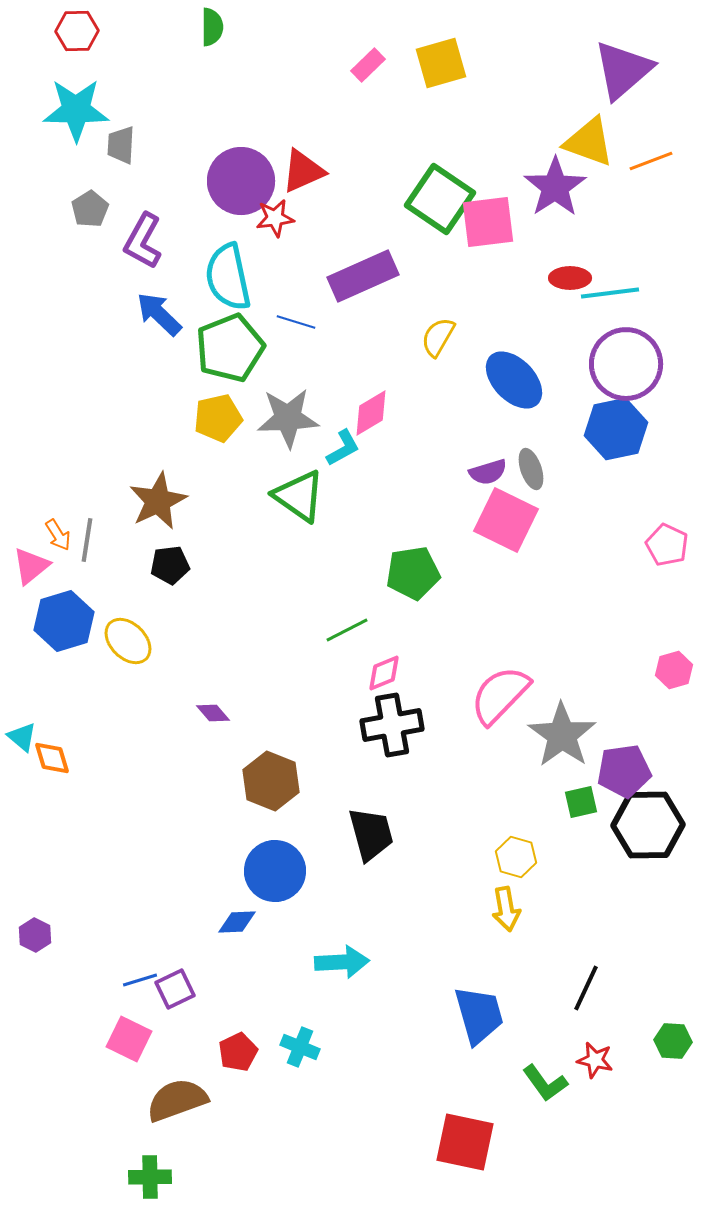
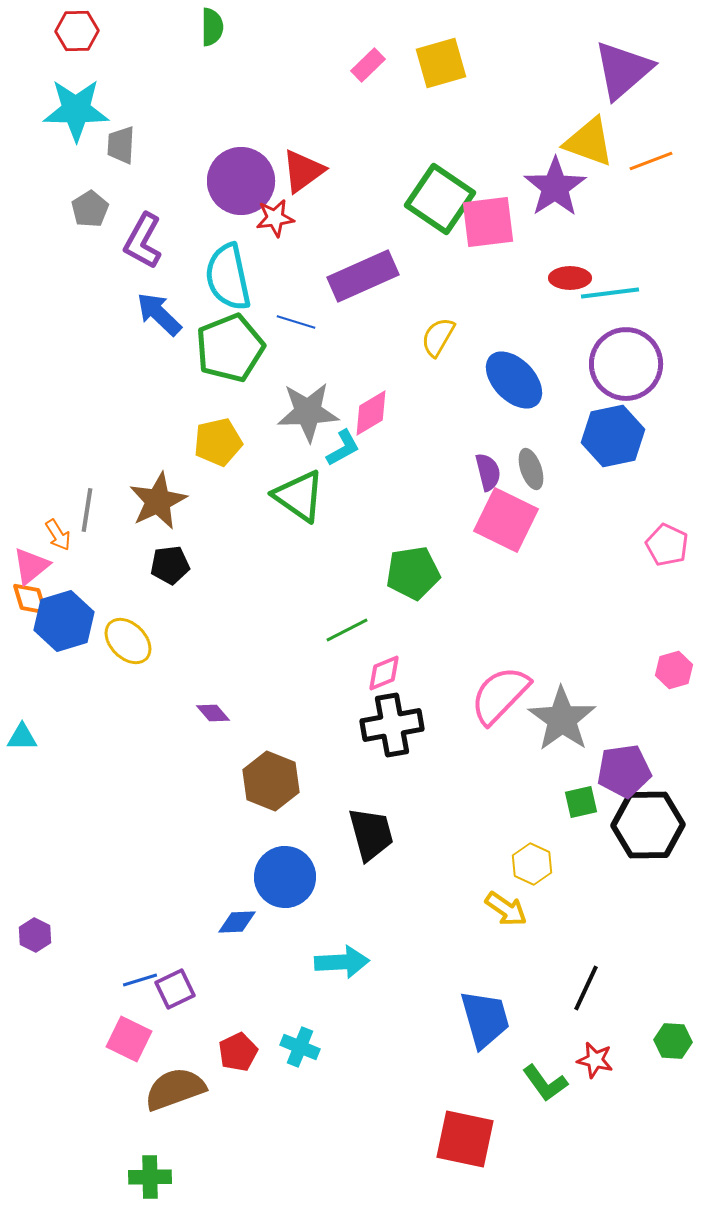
red triangle at (303, 171): rotated 12 degrees counterclockwise
yellow pentagon at (218, 418): moved 24 px down
gray star at (288, 418): moved 20 px right, 6 px up
blue hexagon at (616, 429): moved 3 px left, 7 px down
purple semicircle at (488, 472): rotated 87 degrees counterclockwise
gray line at (87, 540): moved 30 px up
gray star at (562, 735): moved 16 px up
cyan triangle at (22, 737): rotated 40 degrees counterclockwise
orange diamond at (52, 758): moved 22 px left, 159 px up
yellow hexagon at (516, 857): moved 16 px right, 7 px down; rotated 9 degrees clockwise
blue circle at (275, 871): moved 10 px right, 6 px down
yellow arrow at (506, 909): rotated 45 degrees counterclockwise
blue trapezoid at (479, 1015): moved 6 px right, 4 px down
brown semicircle at (177, 1100): moved 2 px left, 11 px up
red square at (465, 1142): moved 3 px up
